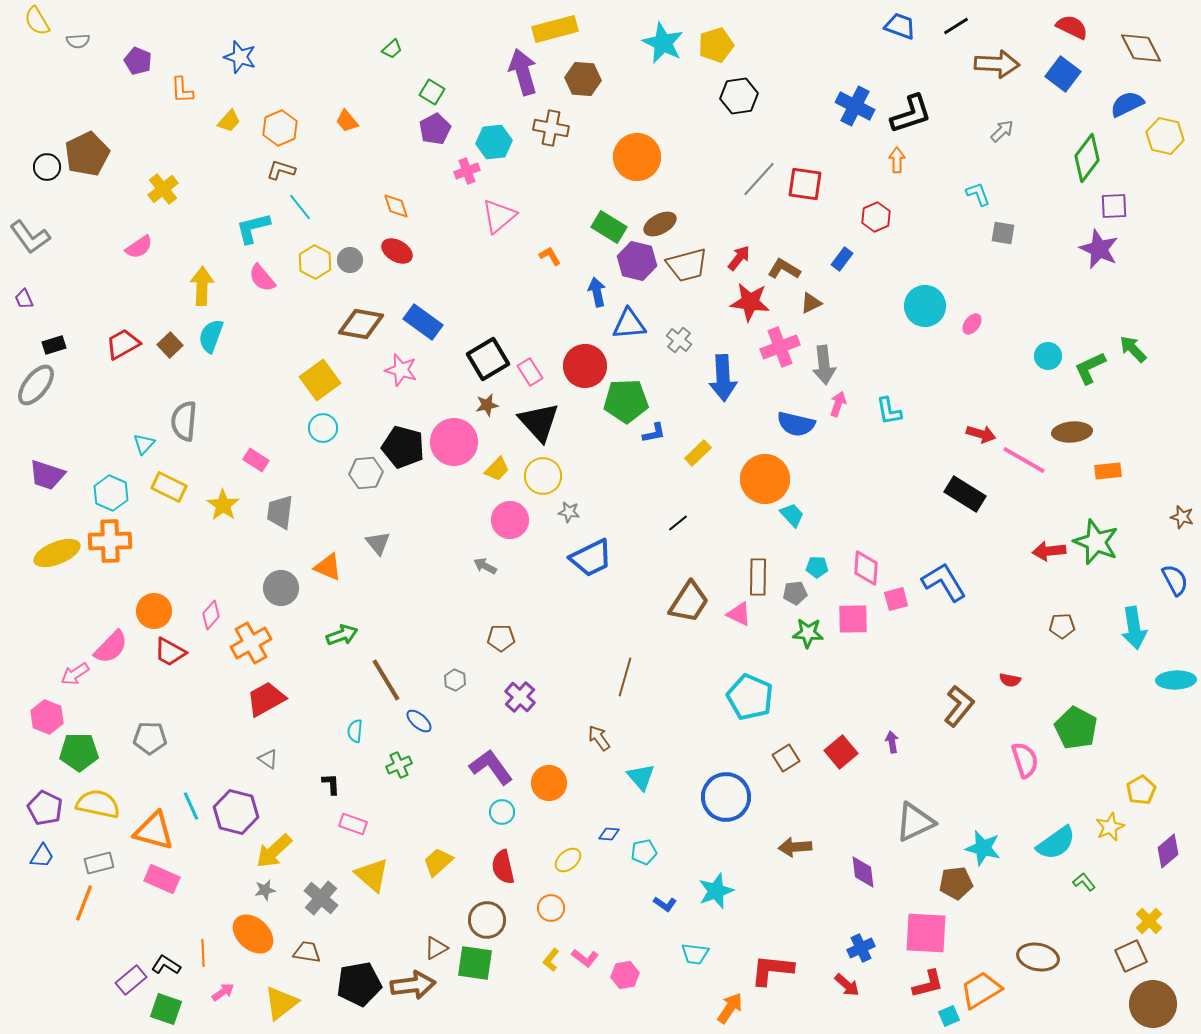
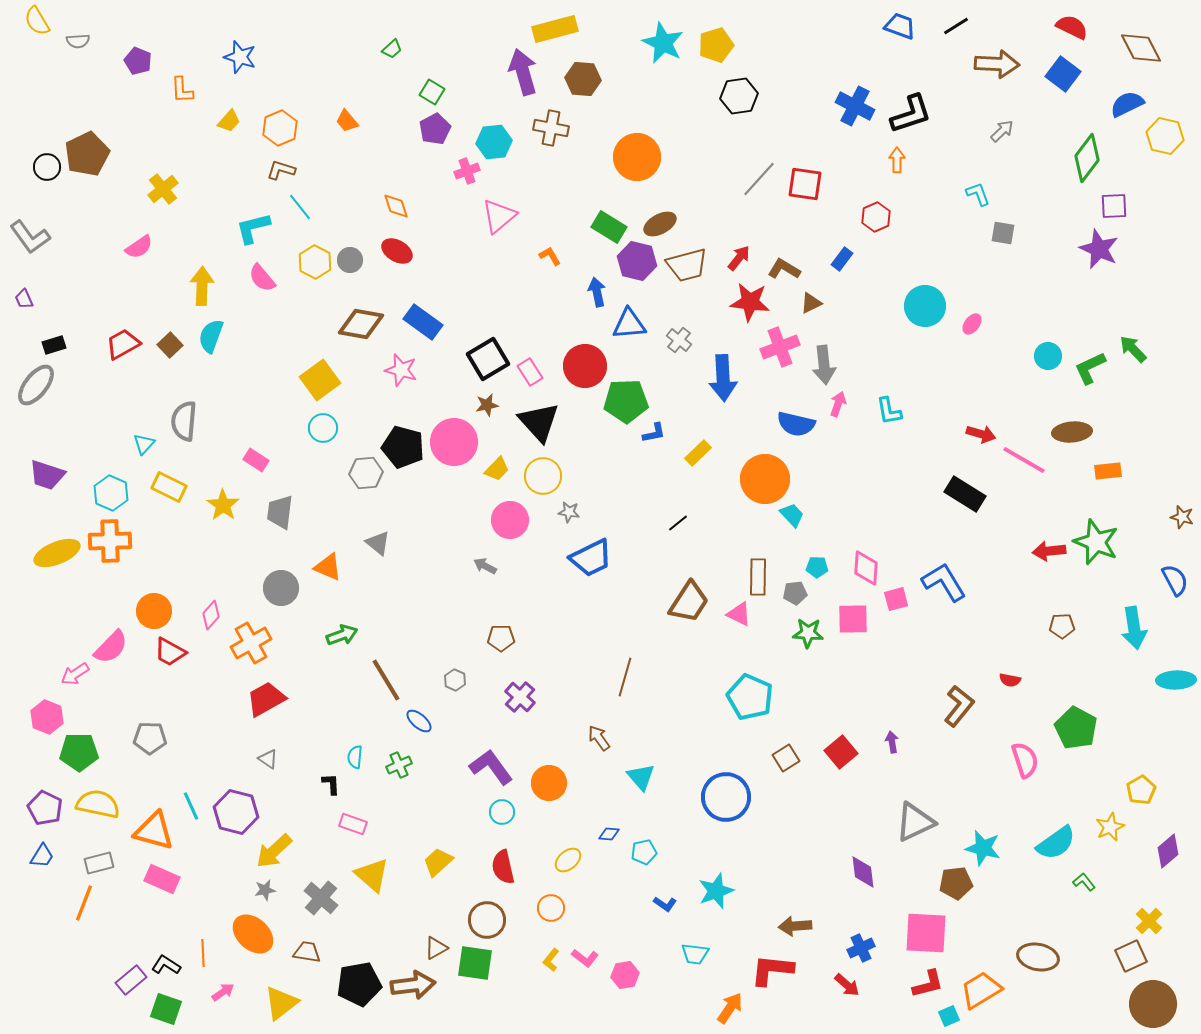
gray triangle at (378, 543): rotated 12 degrees counterclockwise
cyan semicircle at (355, 731): moved 26 px down
brown arrow at (795, 847): moved 79 px down
